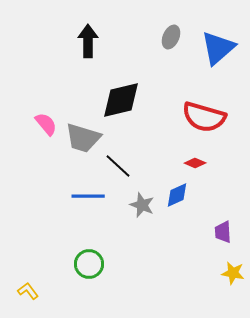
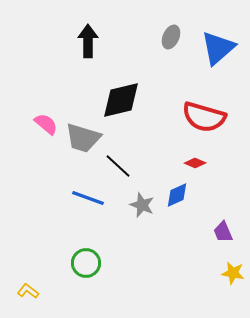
pink semicircle: rotated 10 degrees counterclockwise
blue line: moved 2 px down; rotated 20 degrees clockwise
purple trapezoid: rotated 20 degrees counterclockwise
green circle: moved 3 px left, 1 px up
yellow L-shape: rotated 15 degrees counterclockwise
